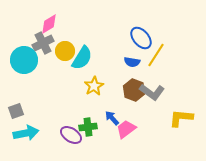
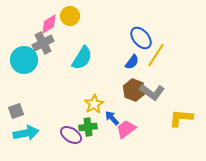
yellow circle: moved 5 px right, 35 px up
blue semicircle: rotated 63 degrees counterclockwise
yellow star: moved 18 px down
